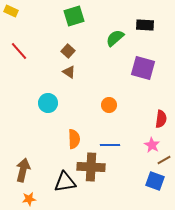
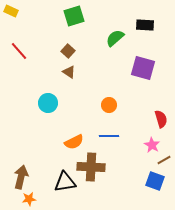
red semicircle: rotated 24 degrees counterclockwise
orange semicircle: moved 3 px down; rotated 66 degrees clockwise
blue line: moved 1 px left, 9 px up
brown arrow: moved 2 px left, 7 px down
